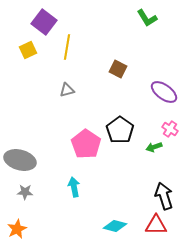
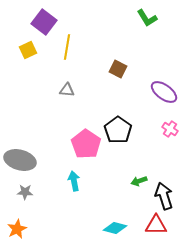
gray triangle: rotated 21 degrees clockwise
black pentagon: moved 2 px left
green arrow: moved 15 px left, 34 px down
cyan arrow: moved 6 px up
cyan diamond: moved 2 px down
